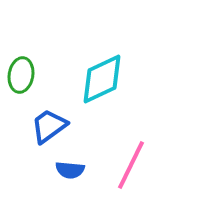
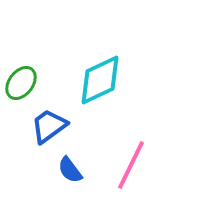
green ellipse: moved 8 px down; rotated 28 degrees clockwise
cyan diamond: moved 2 px left, 1 px down
blue semicircle: rotated 48 degrees clockwise
